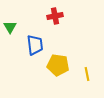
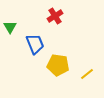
red cross: rotated 21 degrees counterclockwise
blue trapezoid: moved 1 px up; rotated 15 degrees counterclockwise
yellow line: rotated 64 degrees clockwise
